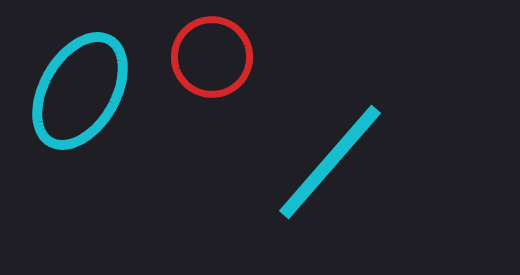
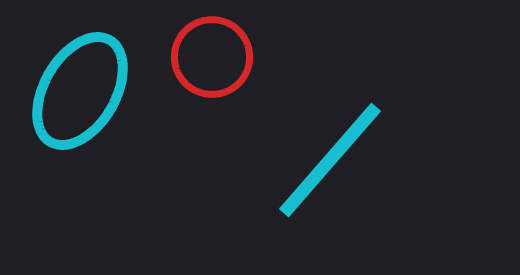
cyan line: moved 2 px up
